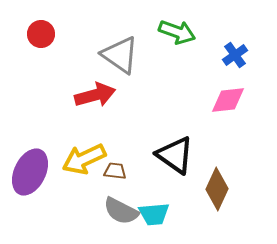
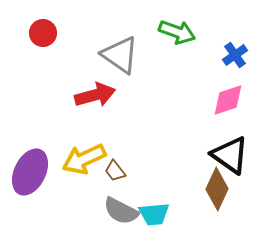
red circle: moved 2 px right, 1 px up
pink diamond: rotated 12 degrees counterclockwise
black triangle: moved 55 px right
brown trapezoid: rotated 135 degrees counterclockwise
